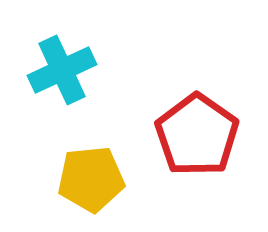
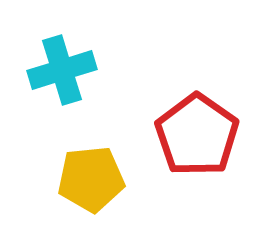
cyan cross: rotated 8 degrees clockwise
